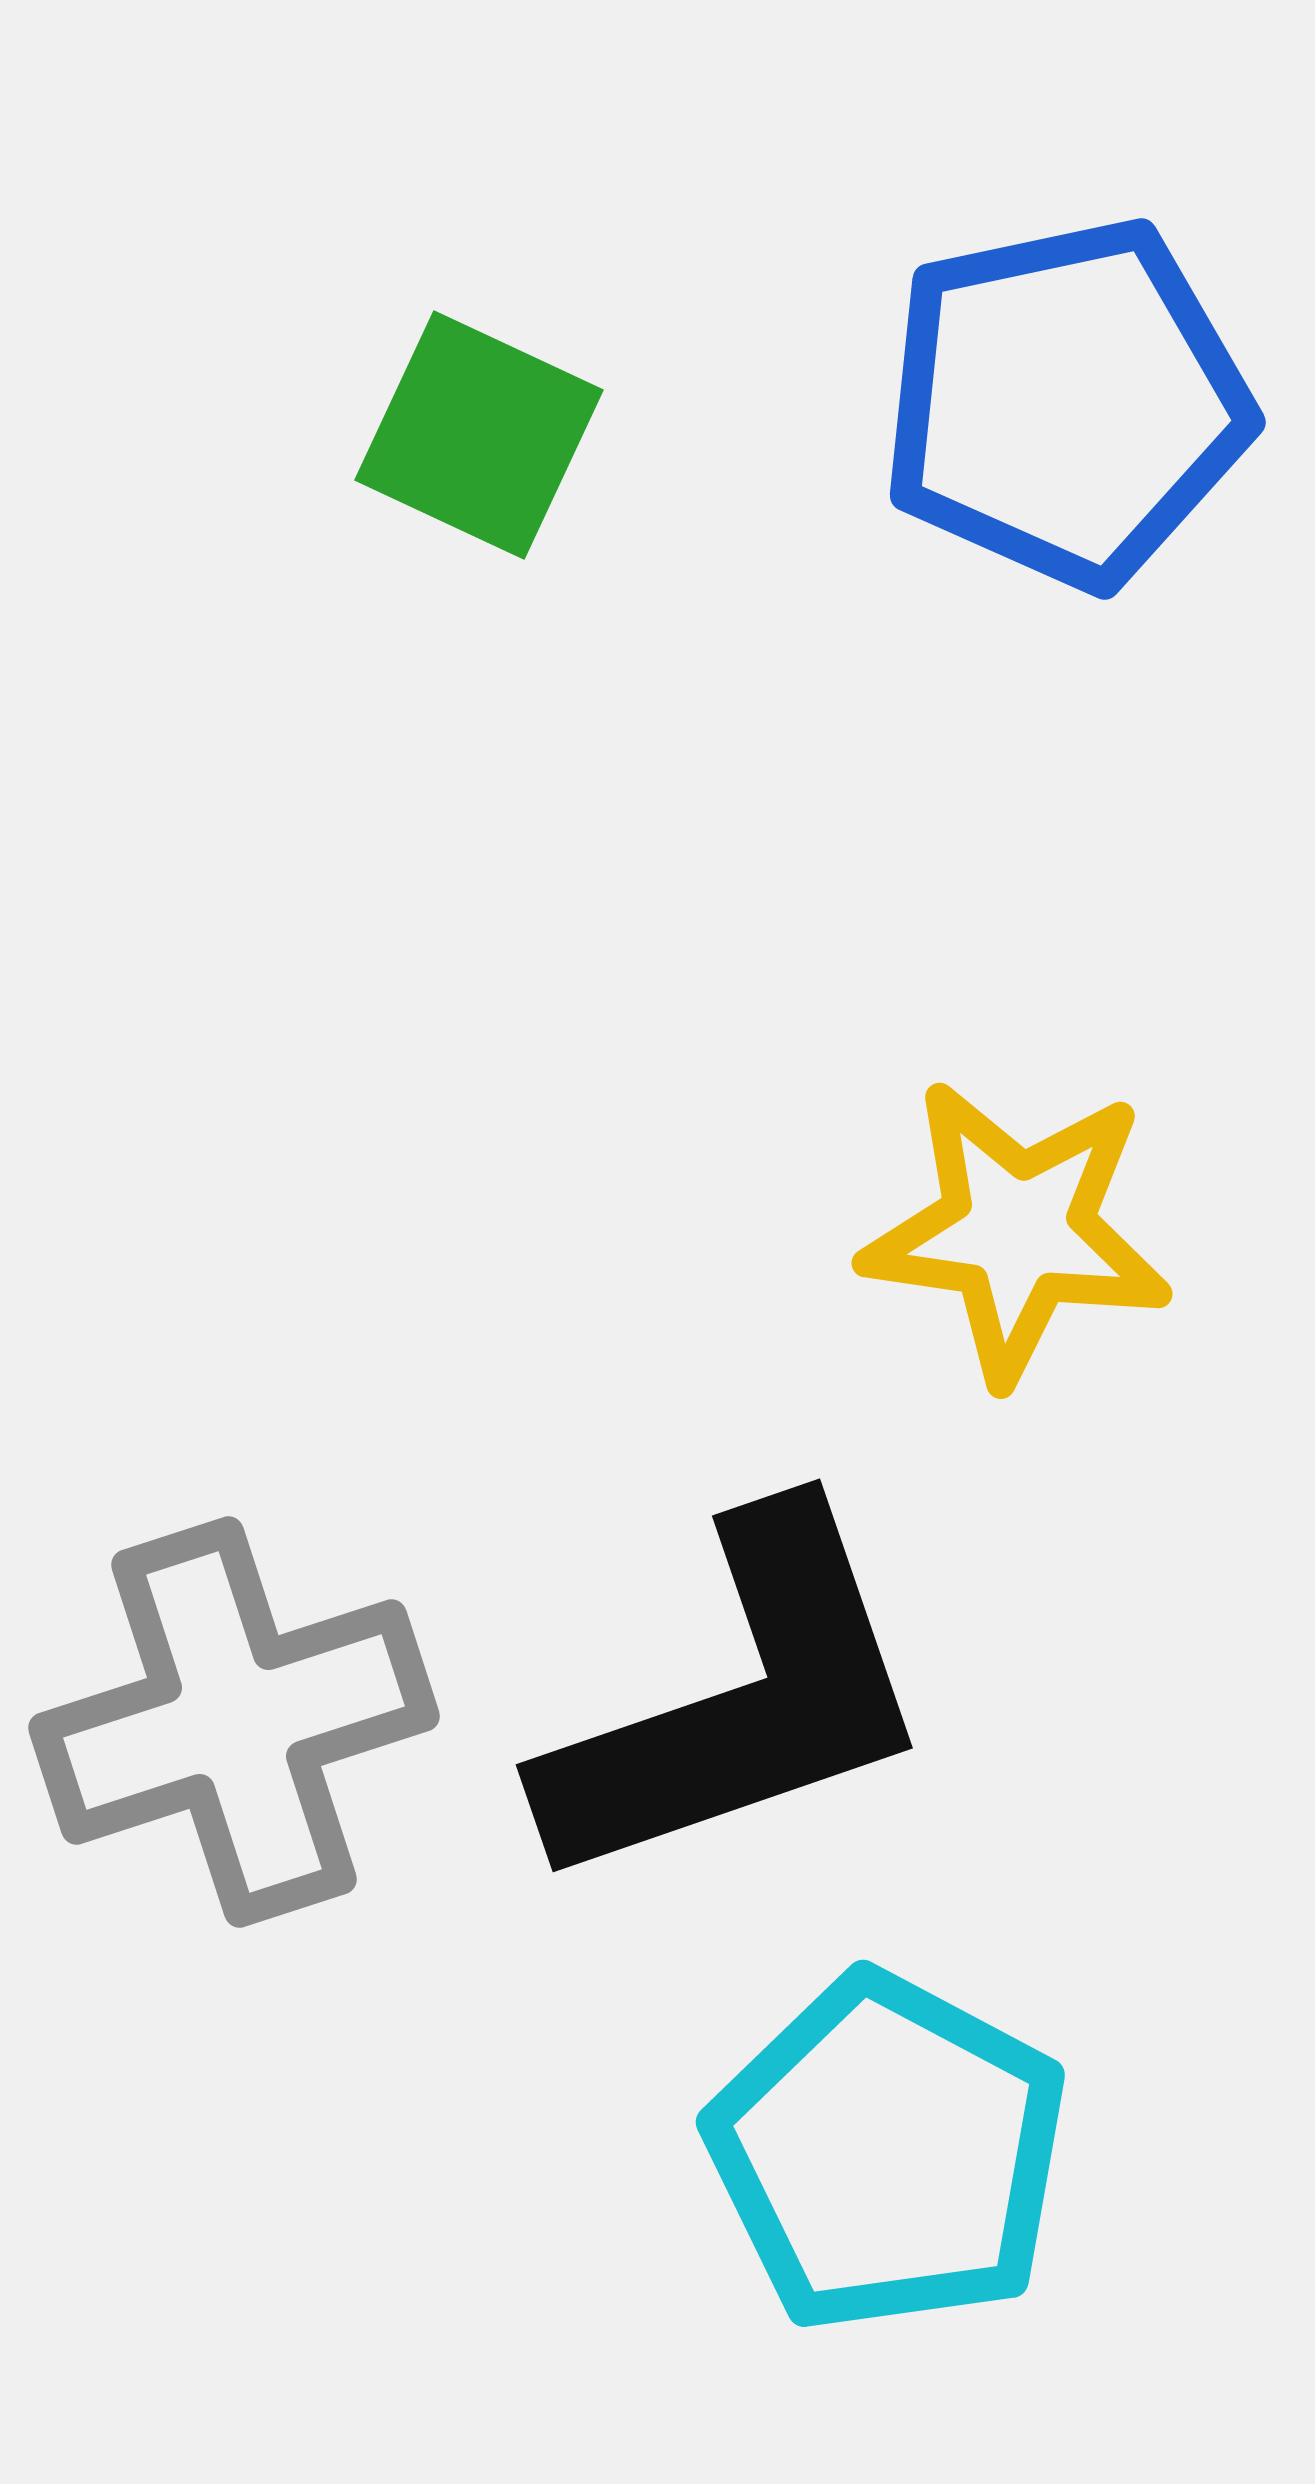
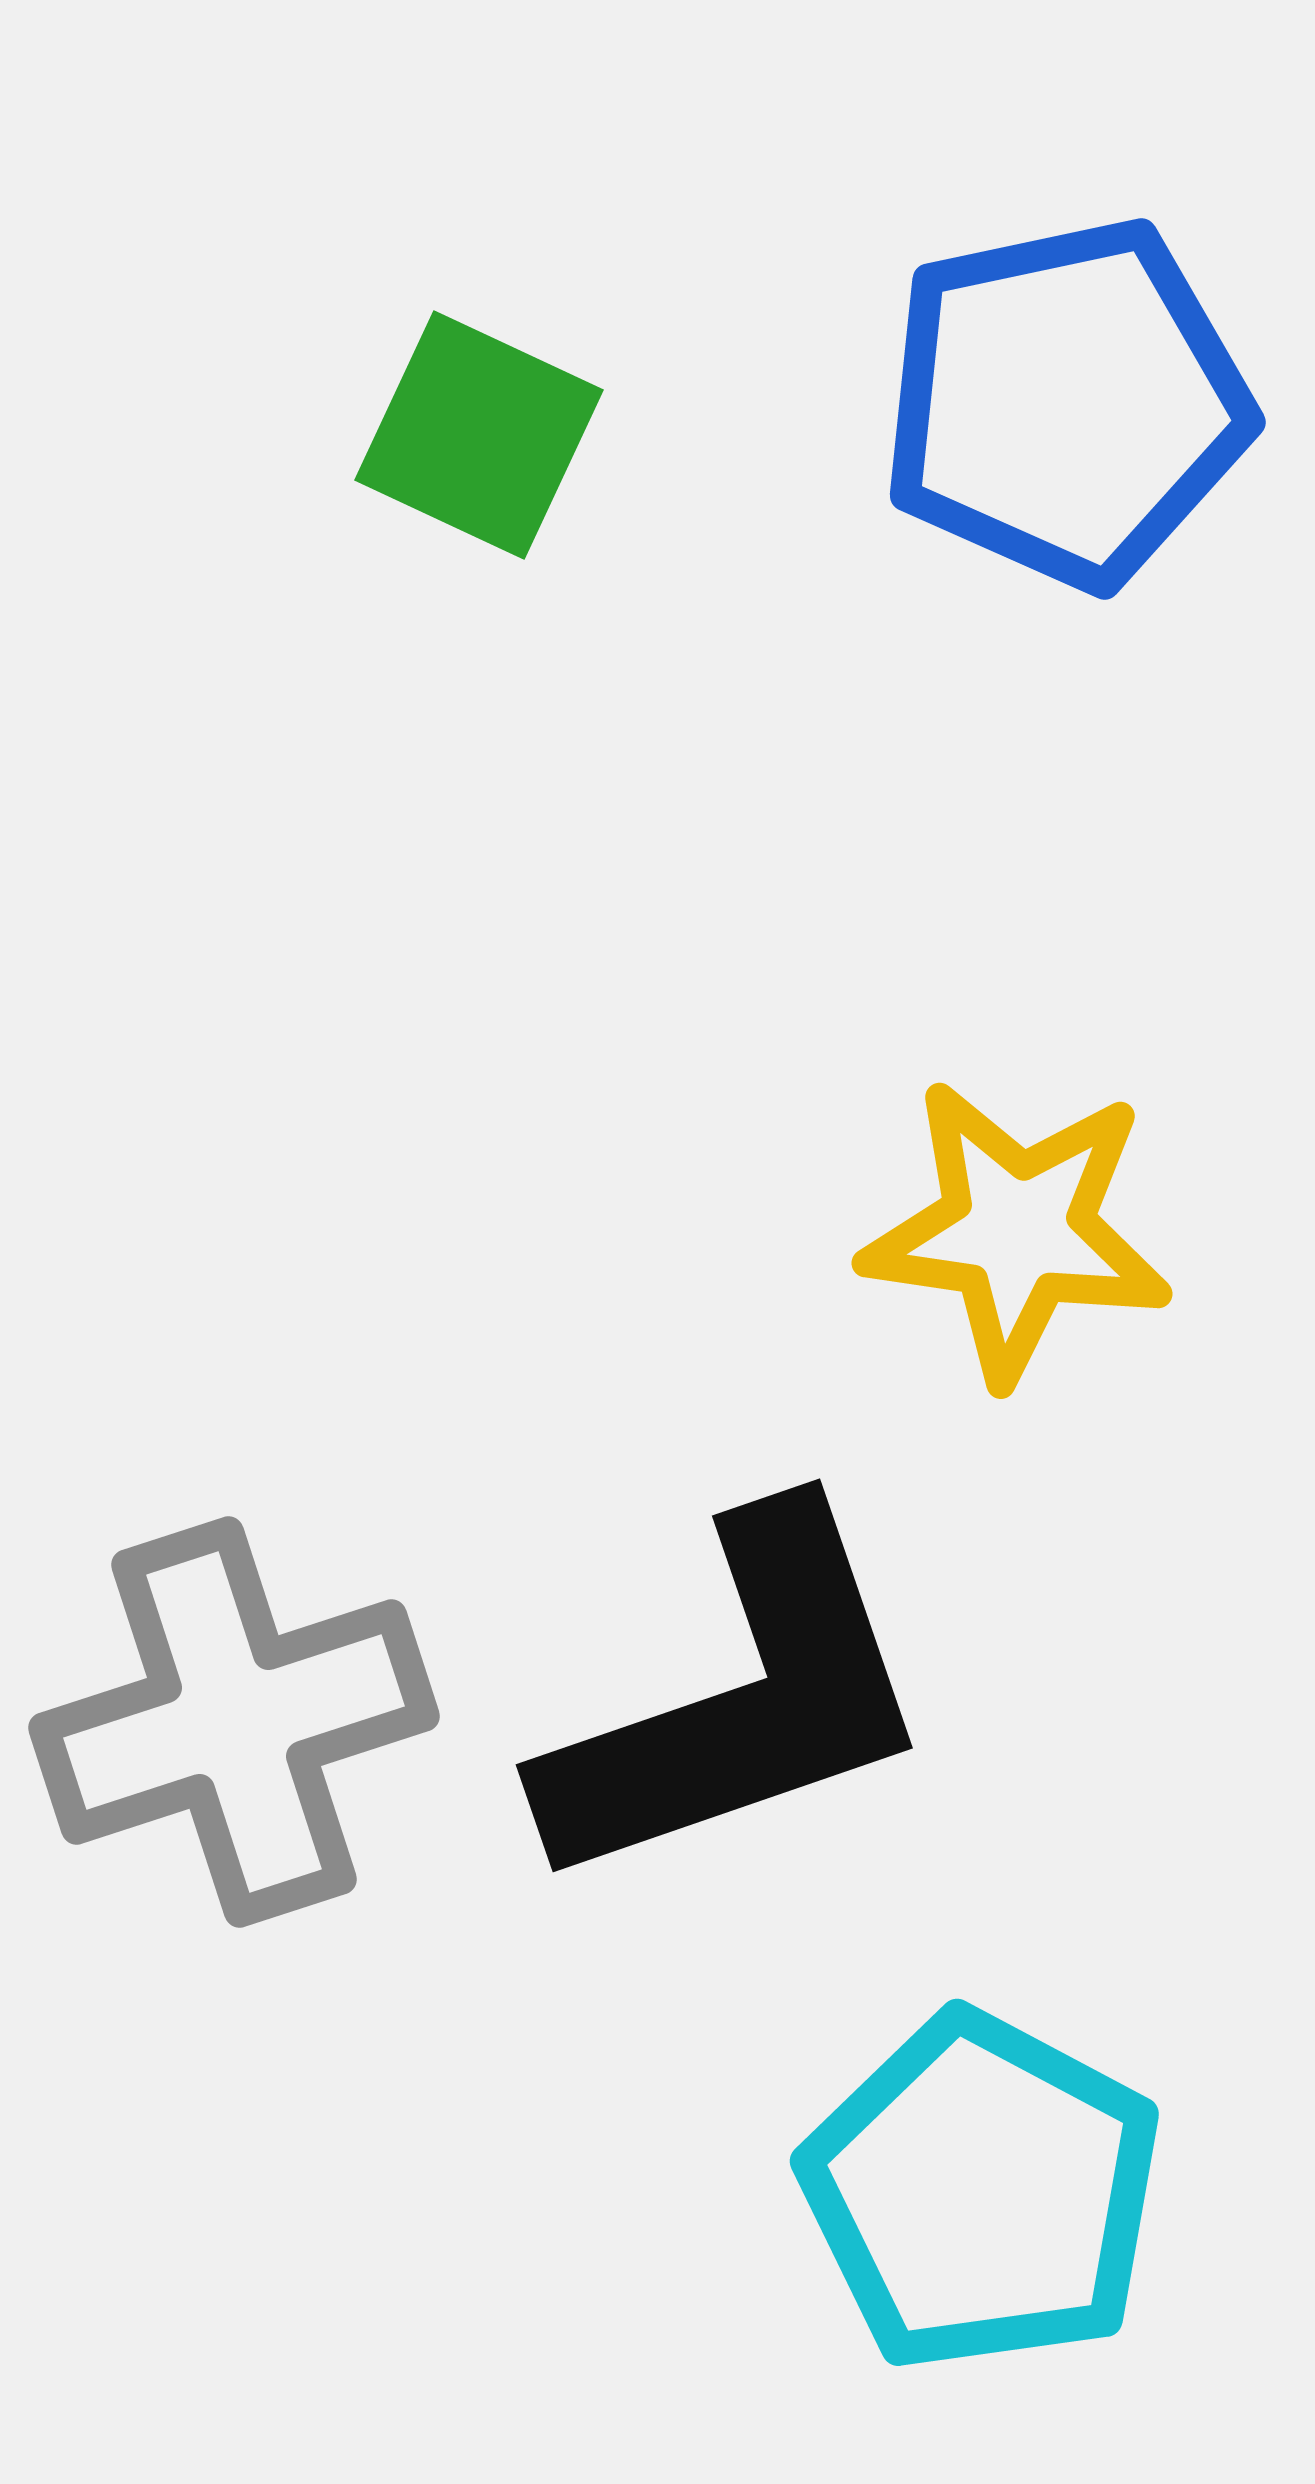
cyan pentagon: moved 94 px right, 39 px down
